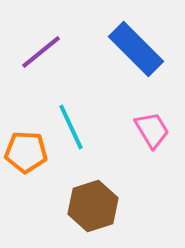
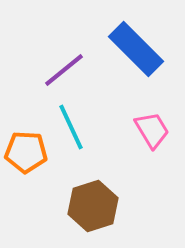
purple line: moved 23 px right, 18 px down
